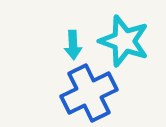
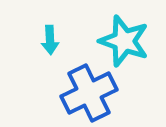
cyan arrow: moved 23 px left, 5 px up
